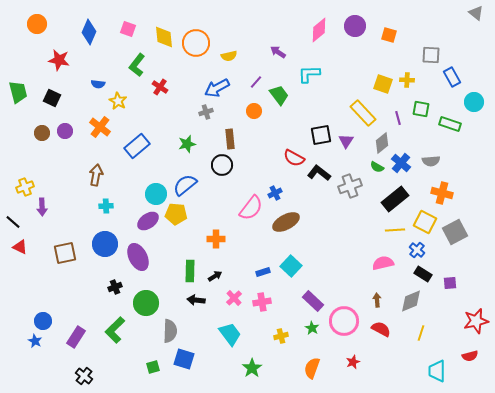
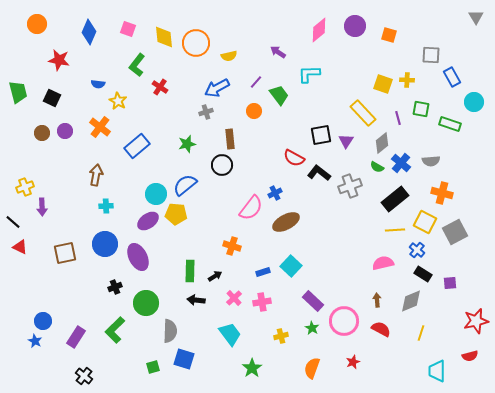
gray triangle at (476, 13): moved 4 px down; rotated 21 degrees clockwise
orange cross at (216, 239): moved 16 px right, 7 px down; rotated 18 degrees clockwise
